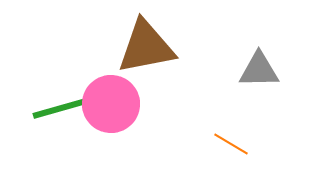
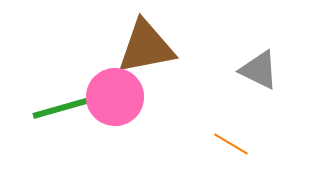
gray triangle: rotated 27 degrees clockwise
pink circle: moved 4 px right, 7 px up
